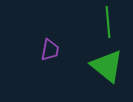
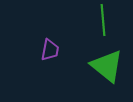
green line: moved 5 px left, 2 px up
